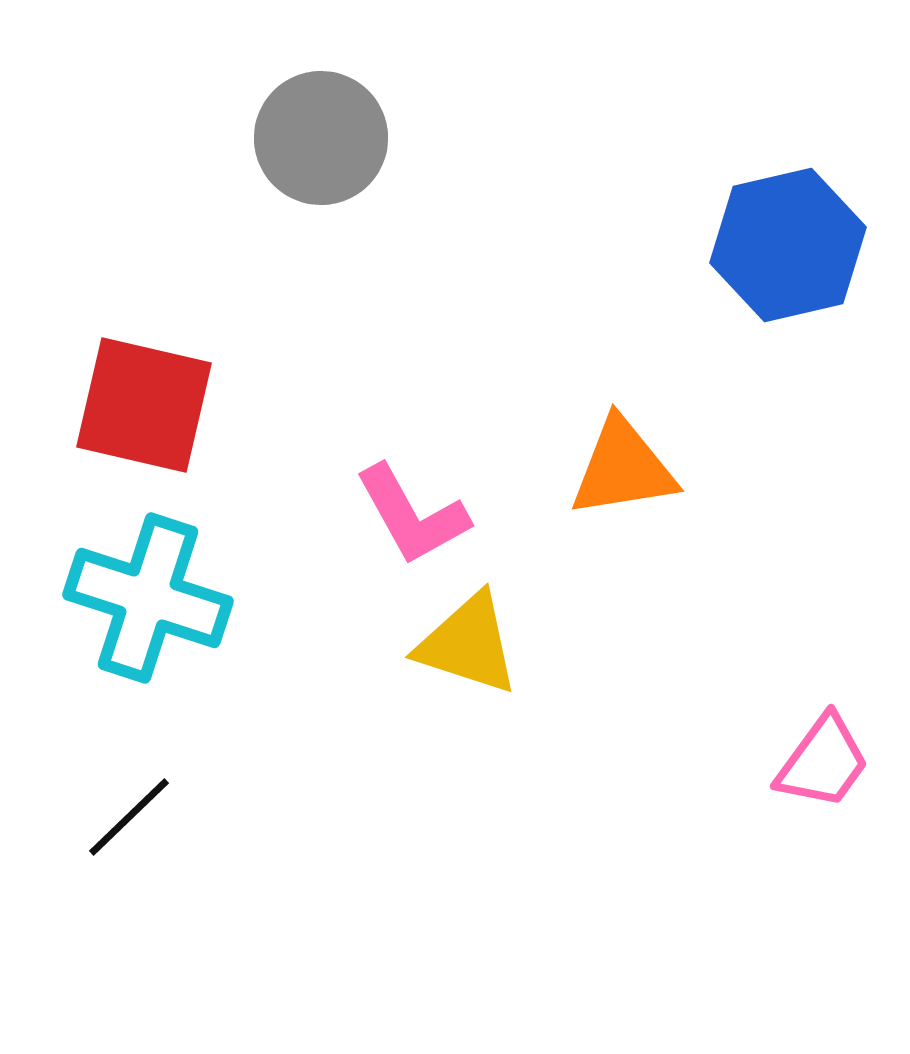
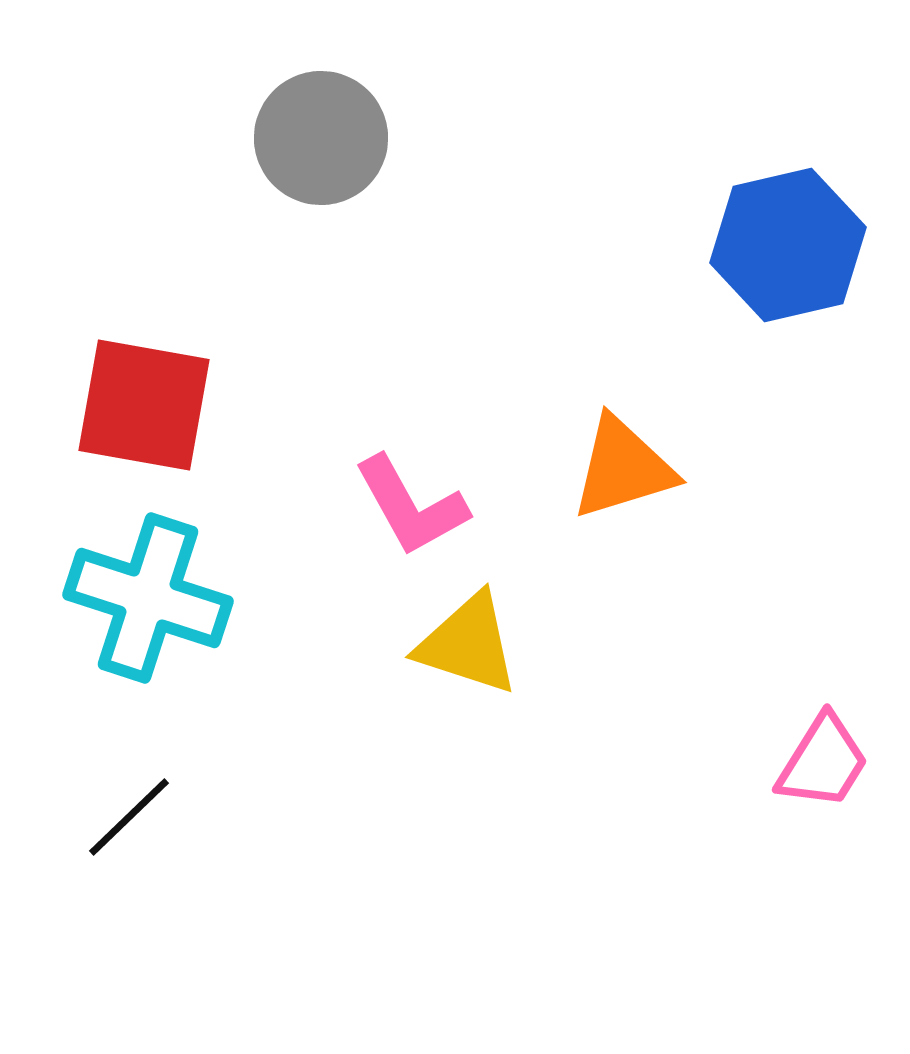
red square: rotated 3 degrees counterclockwise
orange triangle: rotated 8 degrees counterclockwise
pink L-shape: moved 1 px left, 9 px up
pink trapezoid: rotated 4 degrees counterclockwise
